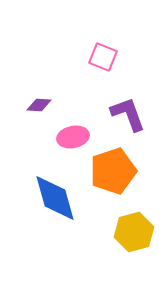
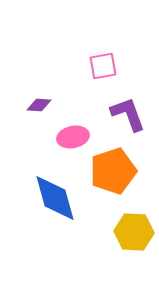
pink square: moved 9 px down; rotated 32 degrees counterclockwise
yellow hexagon: rotated 18 degrees clockwise
